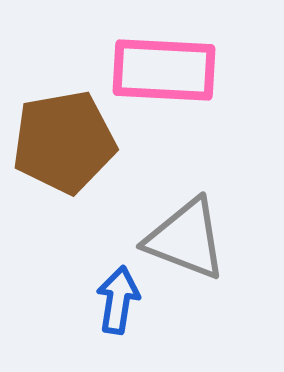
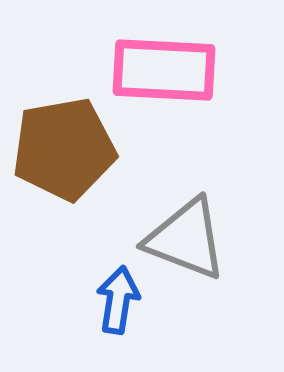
brown pentagon: moved 7 px down
